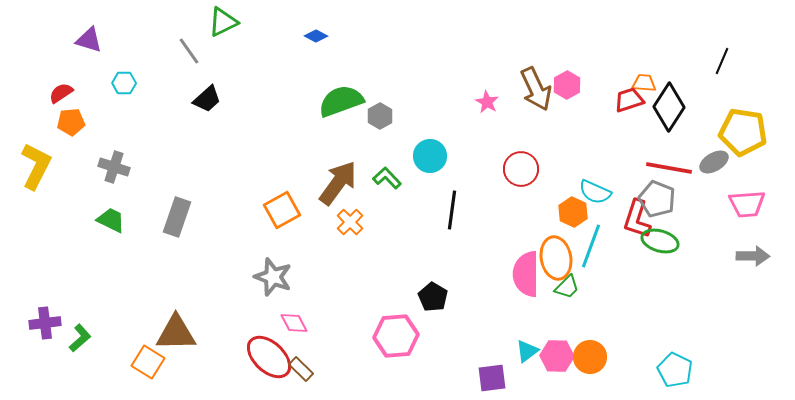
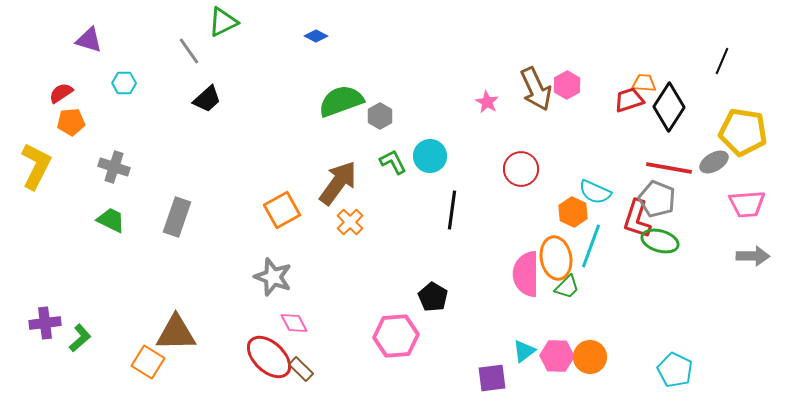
green L-shape at (387, 178): moved 6 px right, 16 px up; rotated 16 degrees clockwise
cyan triangle at (527, 351): moved 3 px left
